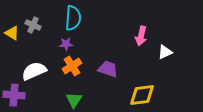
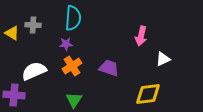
gray cross: rotated 21 degrees counterclockwise
white triangle: moved 2 px left, 7 px down
purple trapezoid: moved 1 px right, 1 px up
yellow diamond: moved 6 px right, 1 px up
